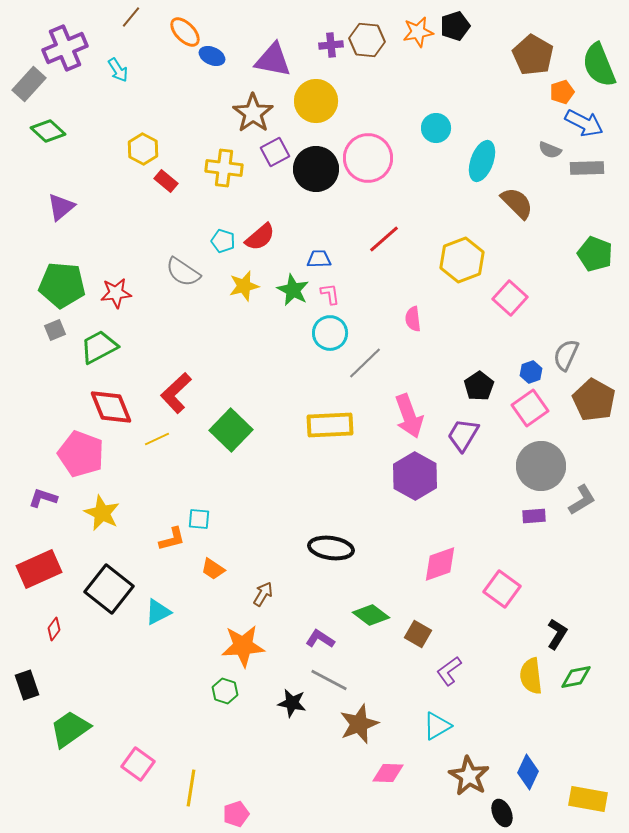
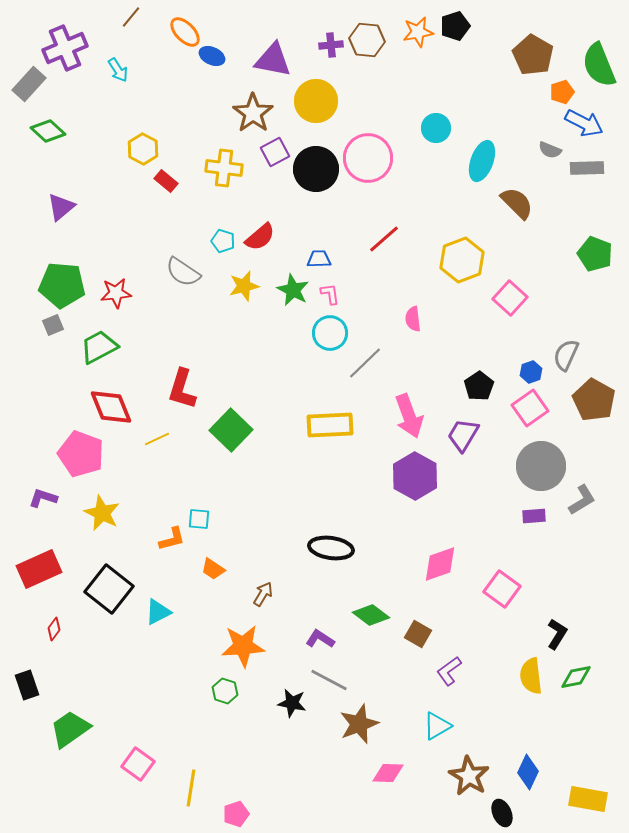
gray square at (55, 330): moved 2 px left, 5 px up
red L-shape at (176, 393): moved 6 px right, 4 px up; rotated 30 degrees counterclockwise
